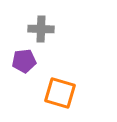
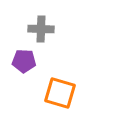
purple pentagon: rotated 10 degrees clockwise
